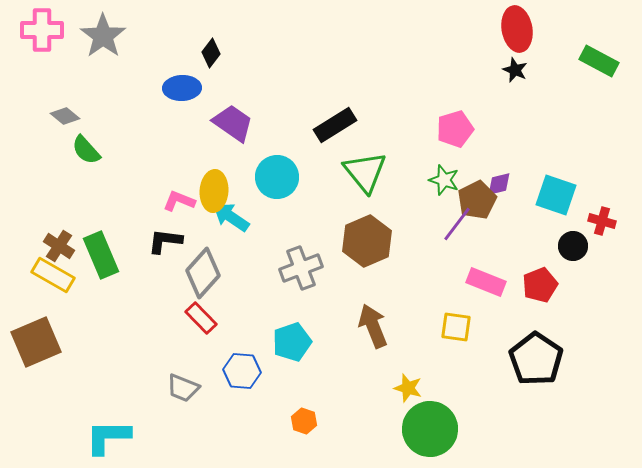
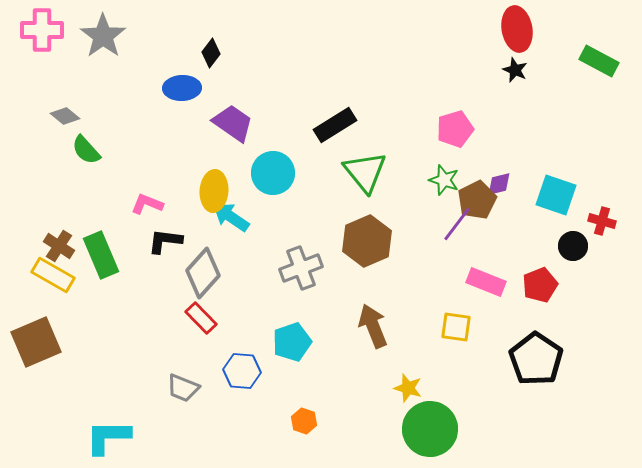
cyan circle at (277, 177): moved 4 px left, 4 px up
pink L-shape at (179, 201): moved 32 px left, 3 px down
